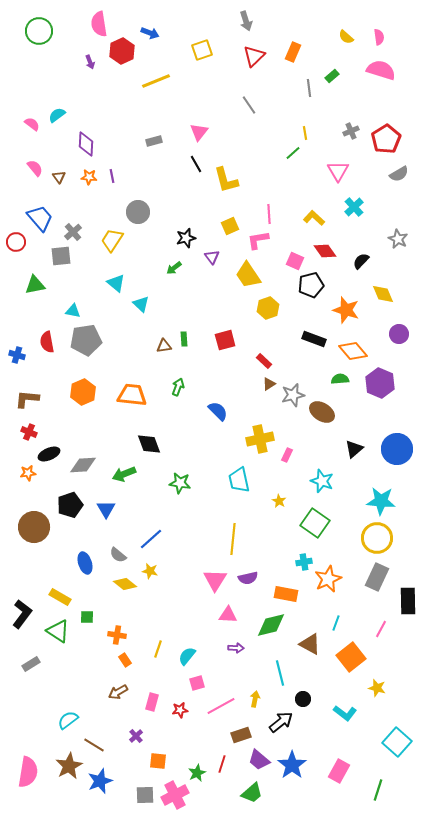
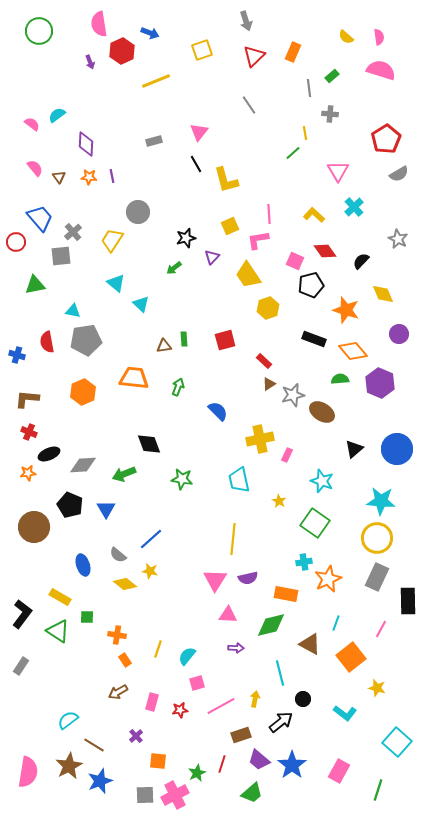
gray cross at (351, 131): moved 21 px left, 17 px up; rotated 28 degrees clockwise
yellow L-shape at (314, 218): moved 3 px up
purple triangle at (212, 257): rotated 21 degrees clockwise
orange trapezoid at (132, 395): moved 2 px right, 17 px up
green star at (180, 483): moved 2 px right, 4 px up
black pentagon at (70, 505): rotated 30 degrees counterclockwise
blue ellipse at (85, 563): moved 2 px left, 2 px down
gray rectangle at (31, 664): moved 10 px left, 2 px down; rotated 24 degrees counterclockwise
